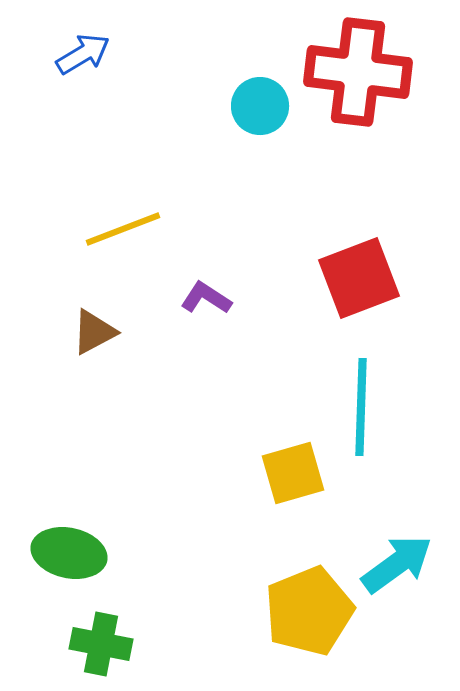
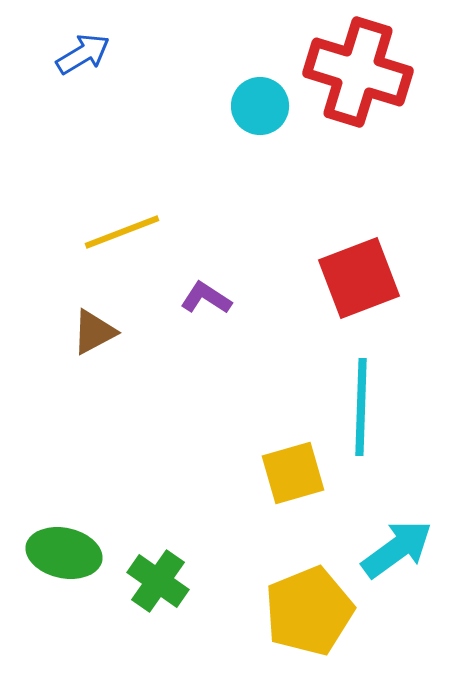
red cross: rotated 10 degrees clockwise
yellow line: moved 1 px left, 3 px down
green ellipse: moved 5 px left
cyan arrow: moved 15 px up
green cross: moved 57 px right, 63 px up; rotated 24 degrees clockwise
